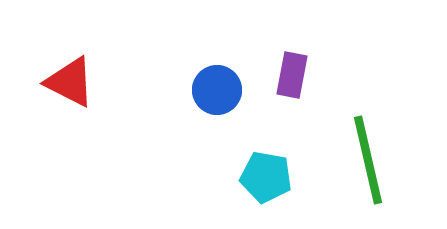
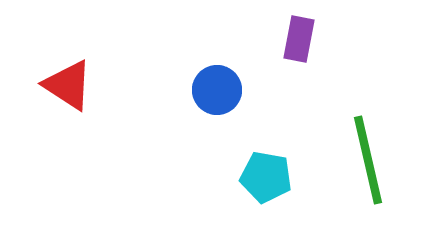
purple rectangle: moved 7 px right, 36 px up
red triangle: moved 2 px left, 3 px down; rotated 6 degrees clockwise
